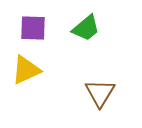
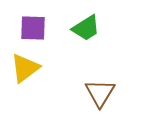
green trapezoid: rotated 8 degrees clockwise
yellow triangle: moved 1 px left, 2 px up; rotated 12 degrees counterclockwise
